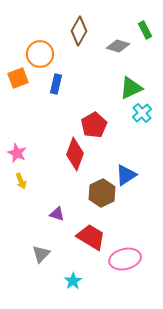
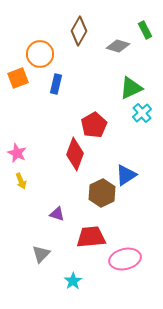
red trapezoid: rotated 36 degrees counterclockwise
